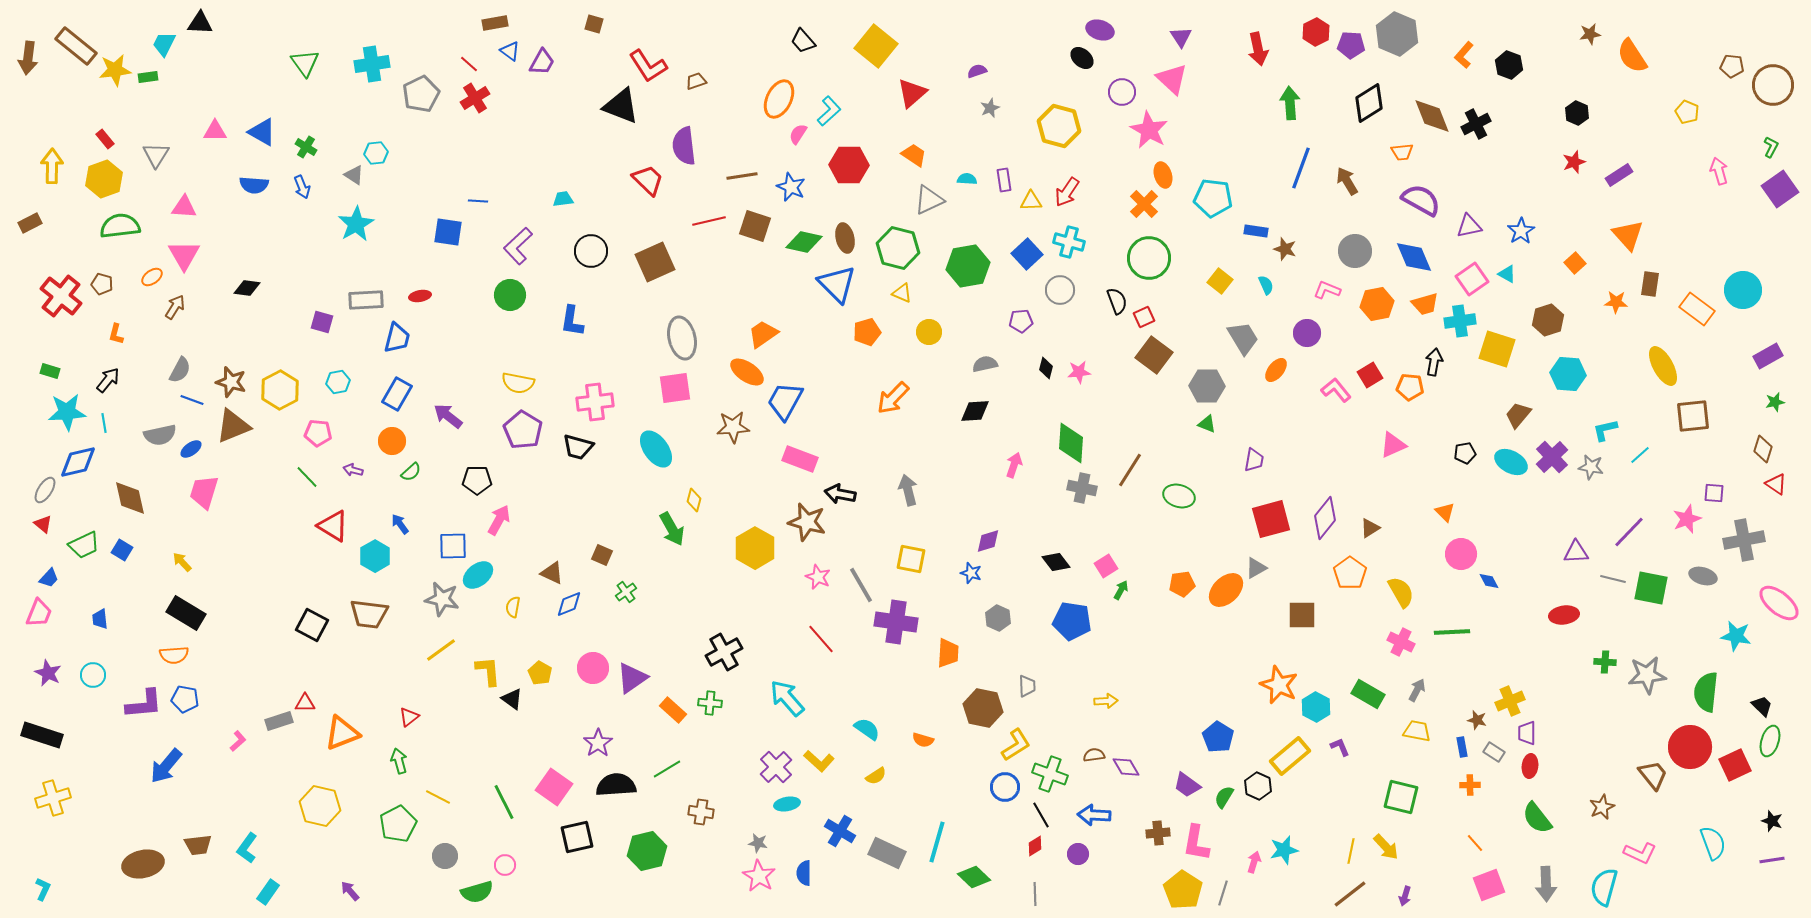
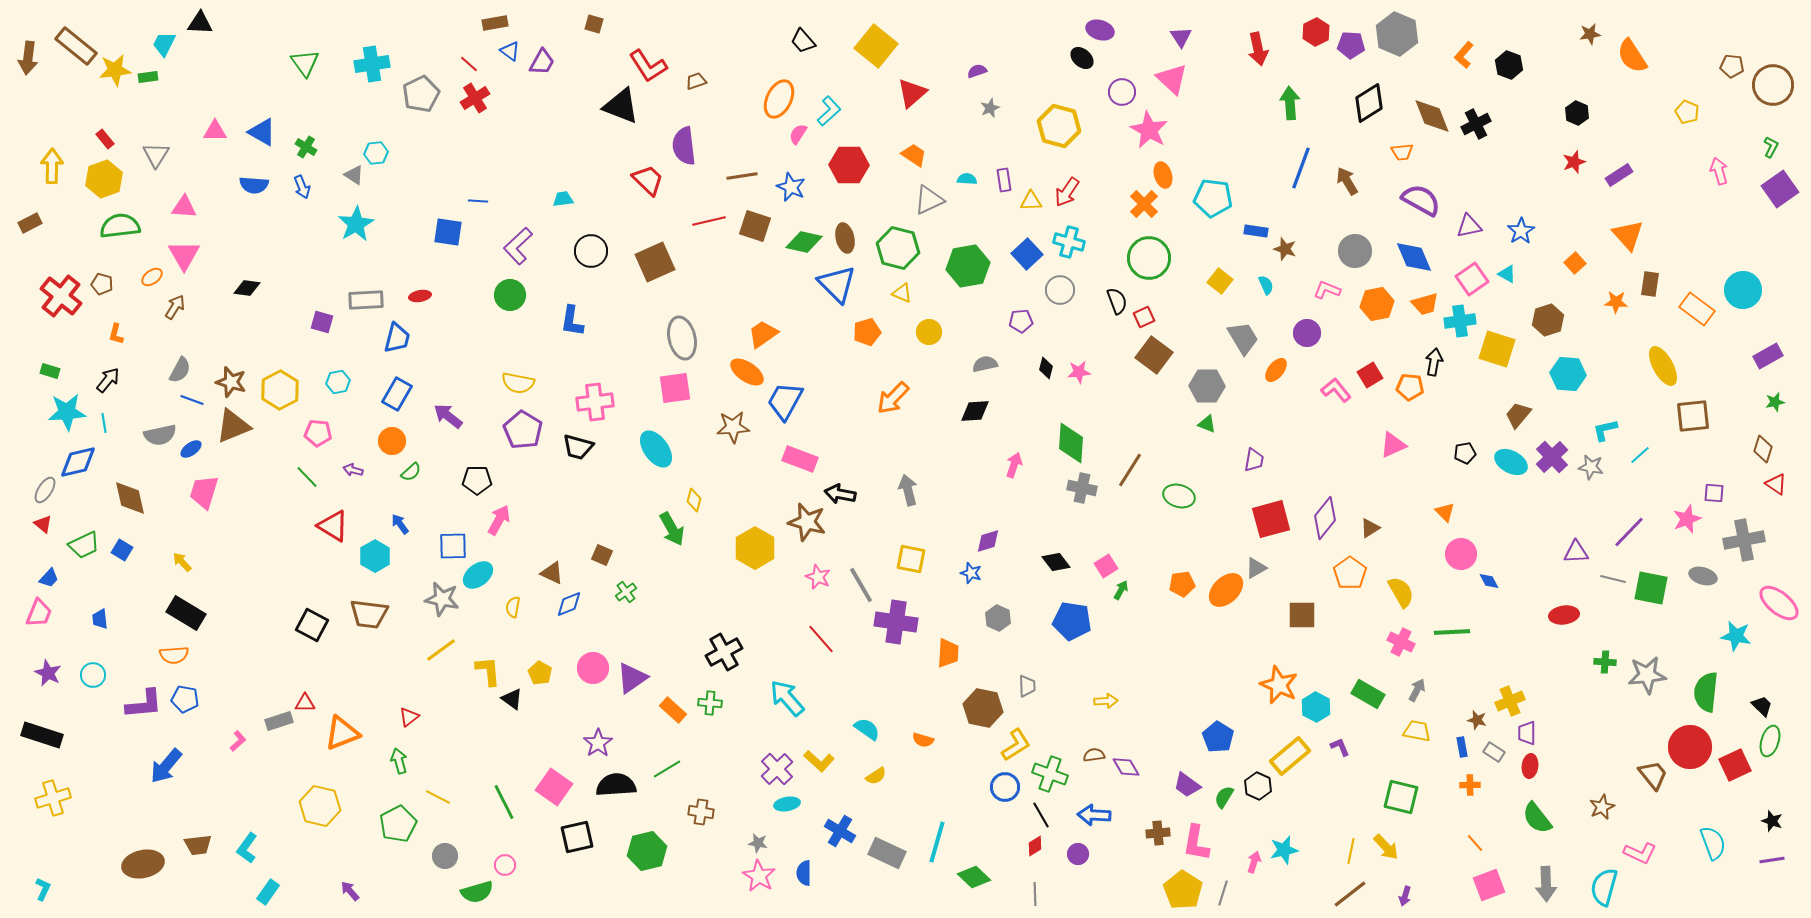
purple cross at (776, 767): moved 1 px right, 2 px down
